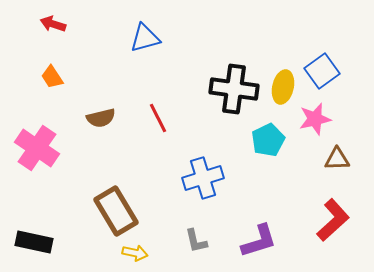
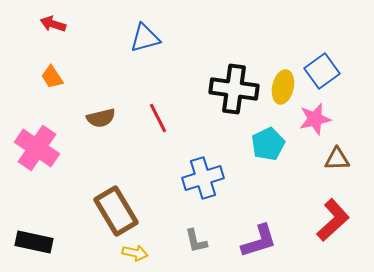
cyan pentagon: moved 4 px down
